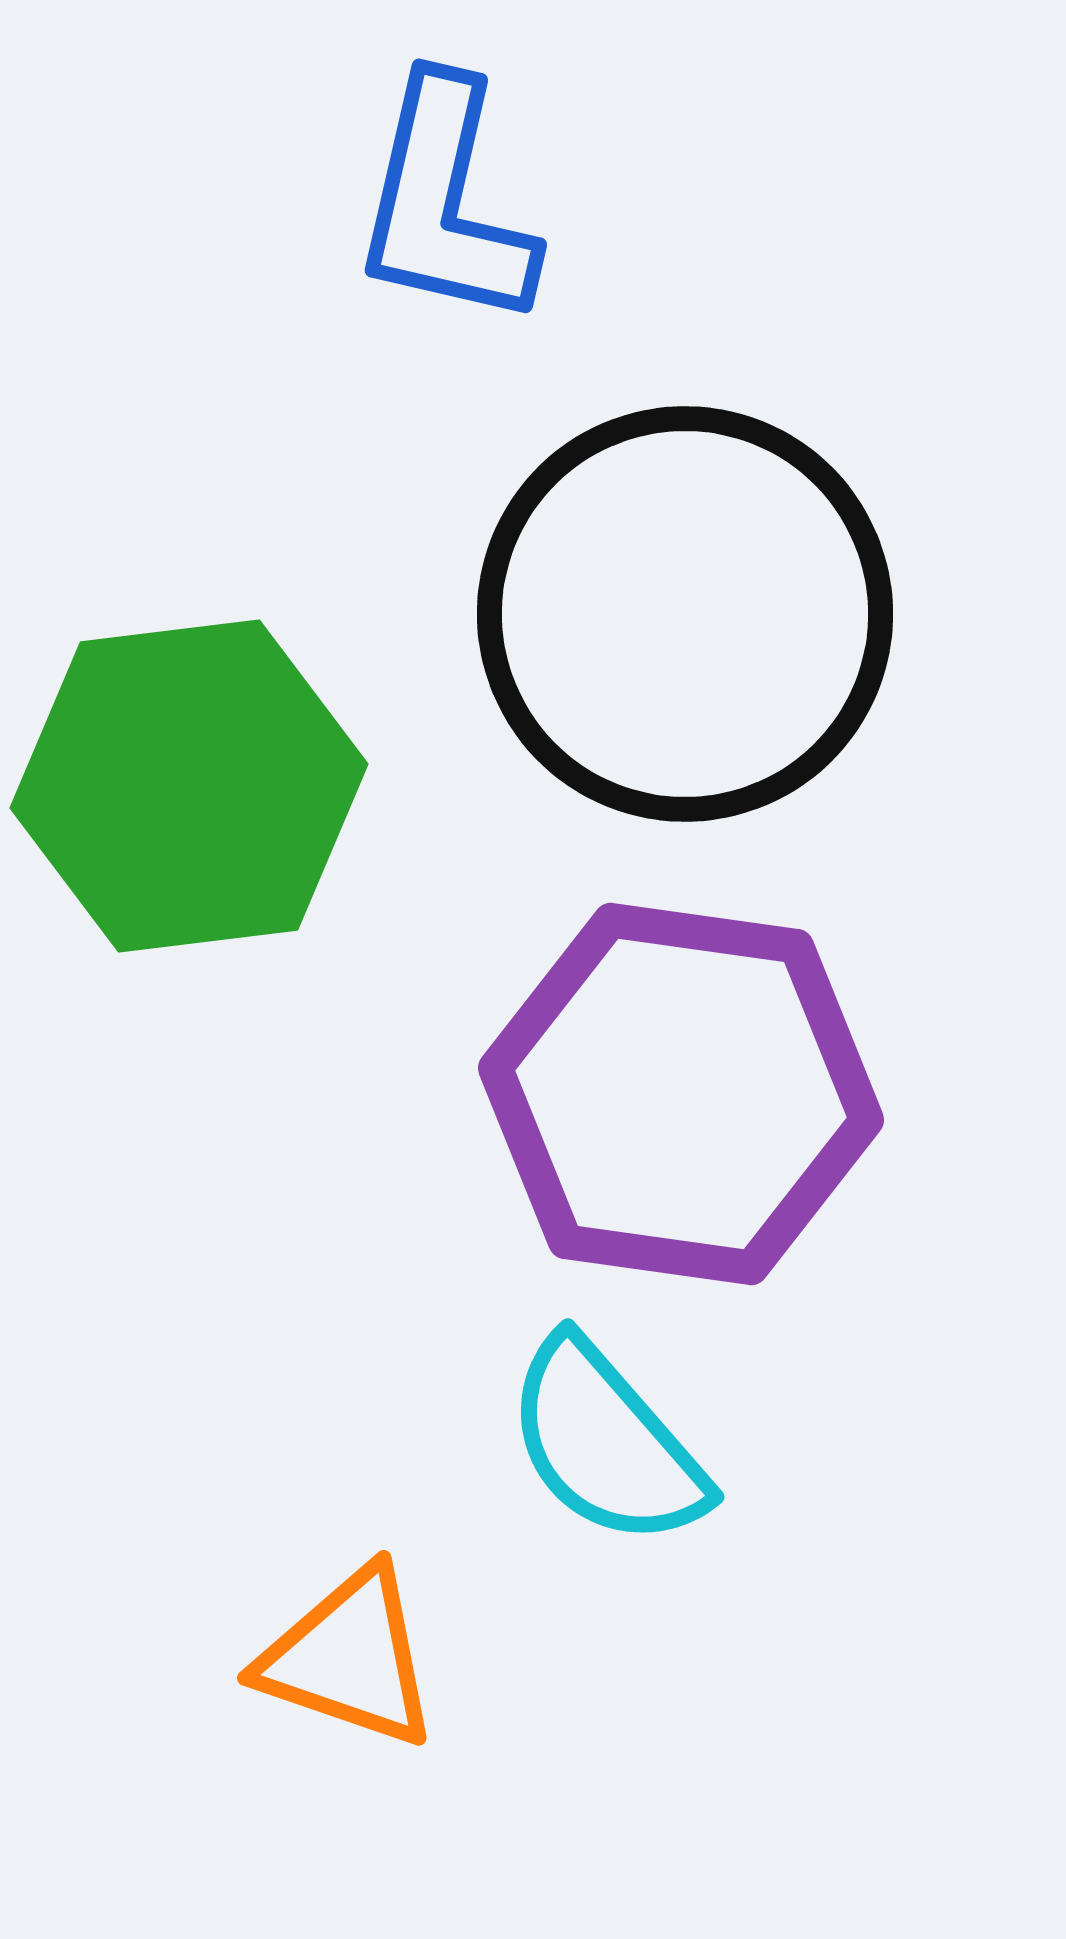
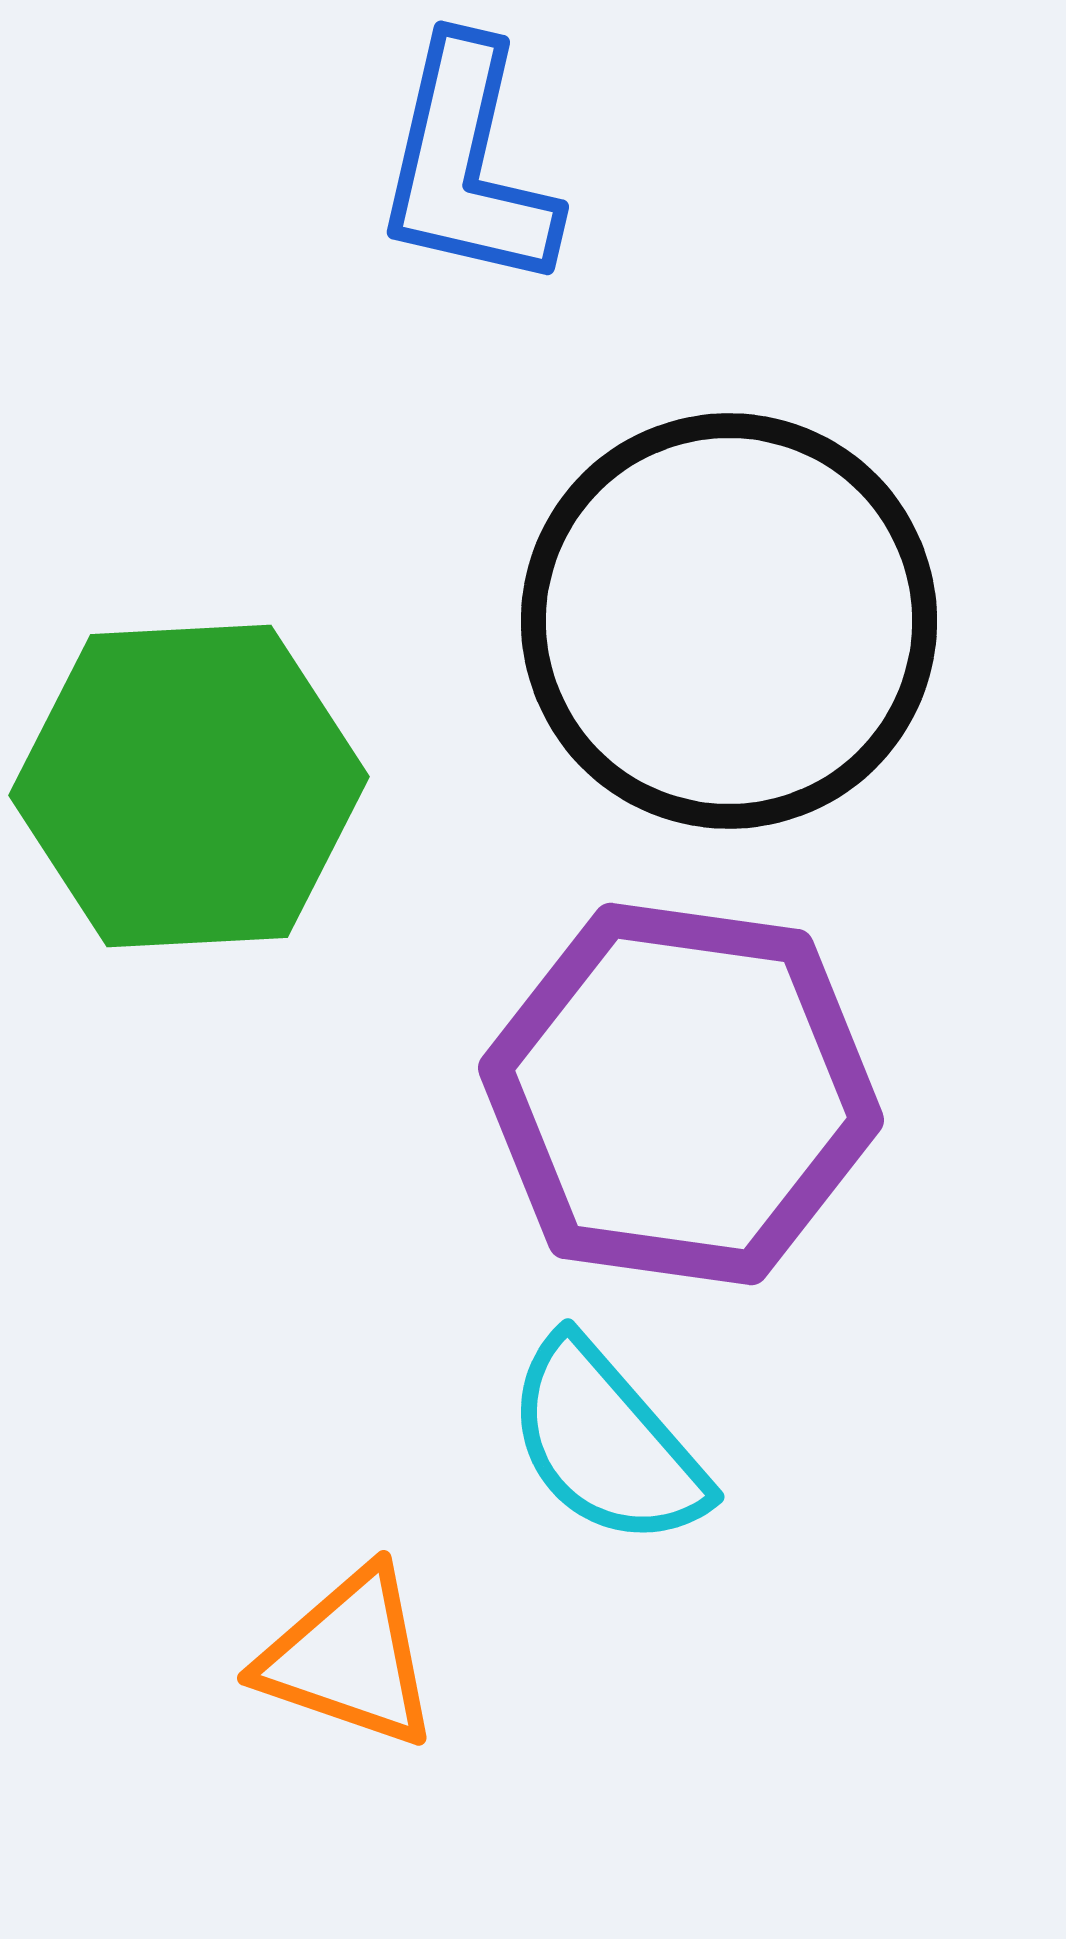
blue L-shape: moved 22 px right, 38 px up
black circle: moved 44 px right, 7 px down
green hexagon: rotated 4 degrees clockwise
